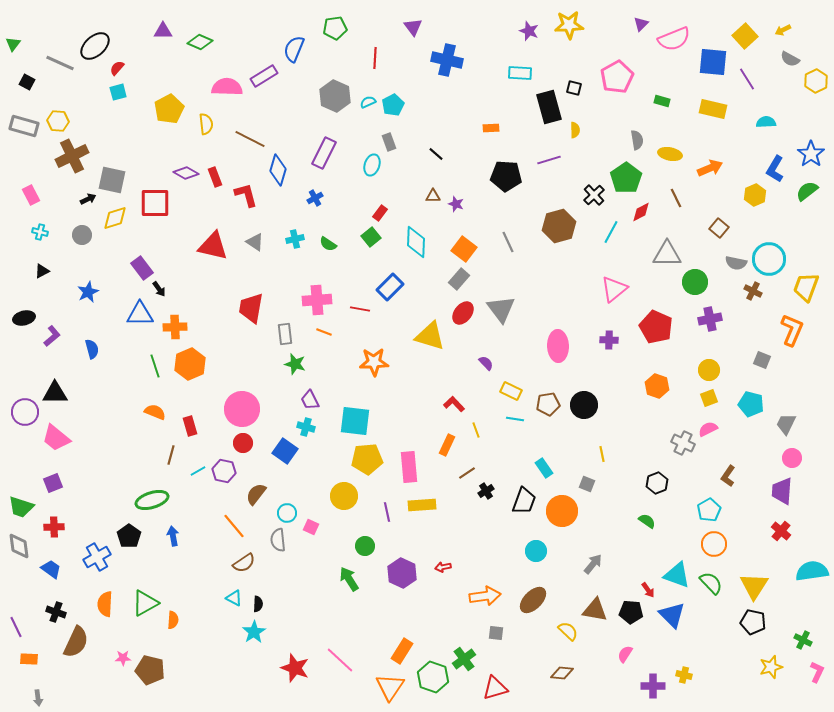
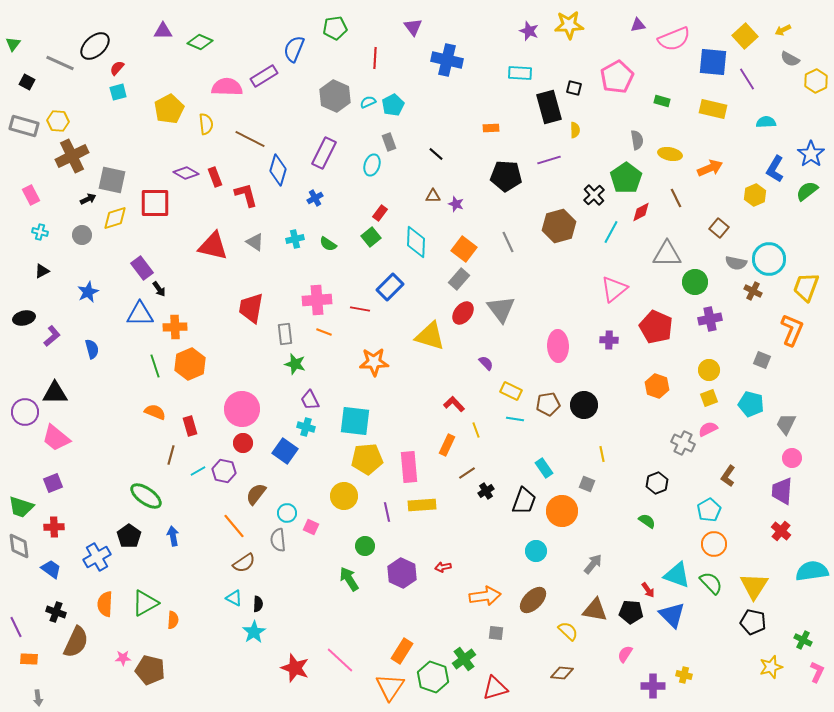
purple triangle at (641, 24): moved 3 px left, 1 px down; rotated 35 degrees clockwise
green ellipse at (152, 500): moved 6 px left, 4 px up; rotated 52 degrees clockwise
